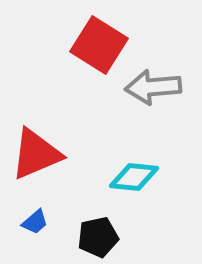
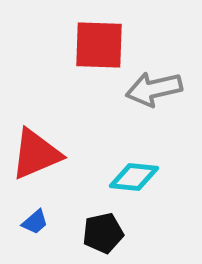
red square: rotated 30 degrees counterclockwise
gray arrow: moved 1 px right, 2 px down; rotated 8 degrees counterclockwise
black pentagon: moved 5 px right, 4 px up
